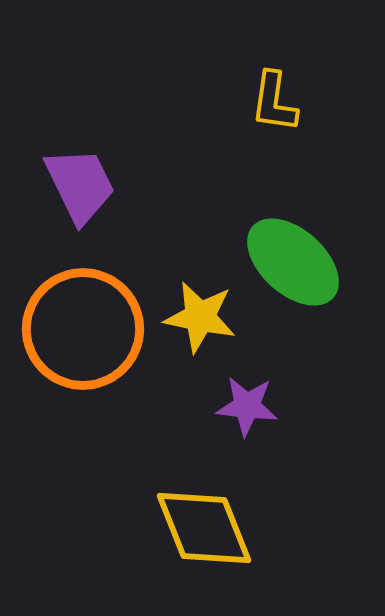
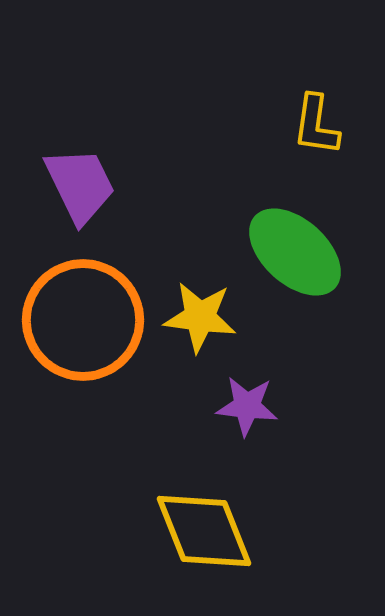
yellow L-shape: moved 42 px right, 23 px down
green ellipse: moved 2 px right, 10 px up
yellow star: rotated 4 degrees counterclockwise
orange circle: moved 9 px up
yellow diamond: moved 3 px down
